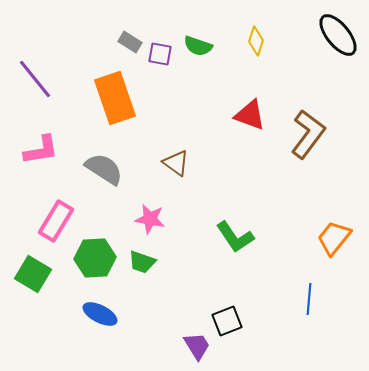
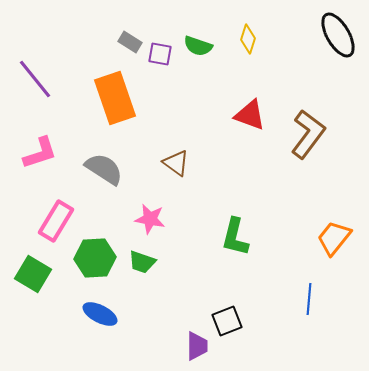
black ellipse: rotated 9 degrees clockwise
yellow diamond: moved 8 px left, 2 px up
pink L-shape: moved 1 px left, 3 px down; rotated 9 degrees counterclockwise
green L-shape: rotated 48 degrees clockwise
purple trapezoid: rotated 32 degrees clockwise
